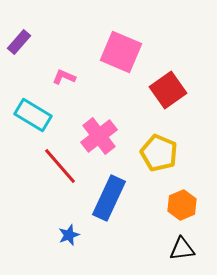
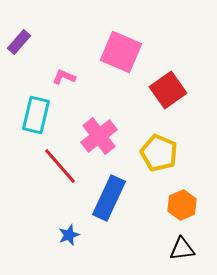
cyan rectangle: moved 3 px right; rotated 72 degrees clockwise
